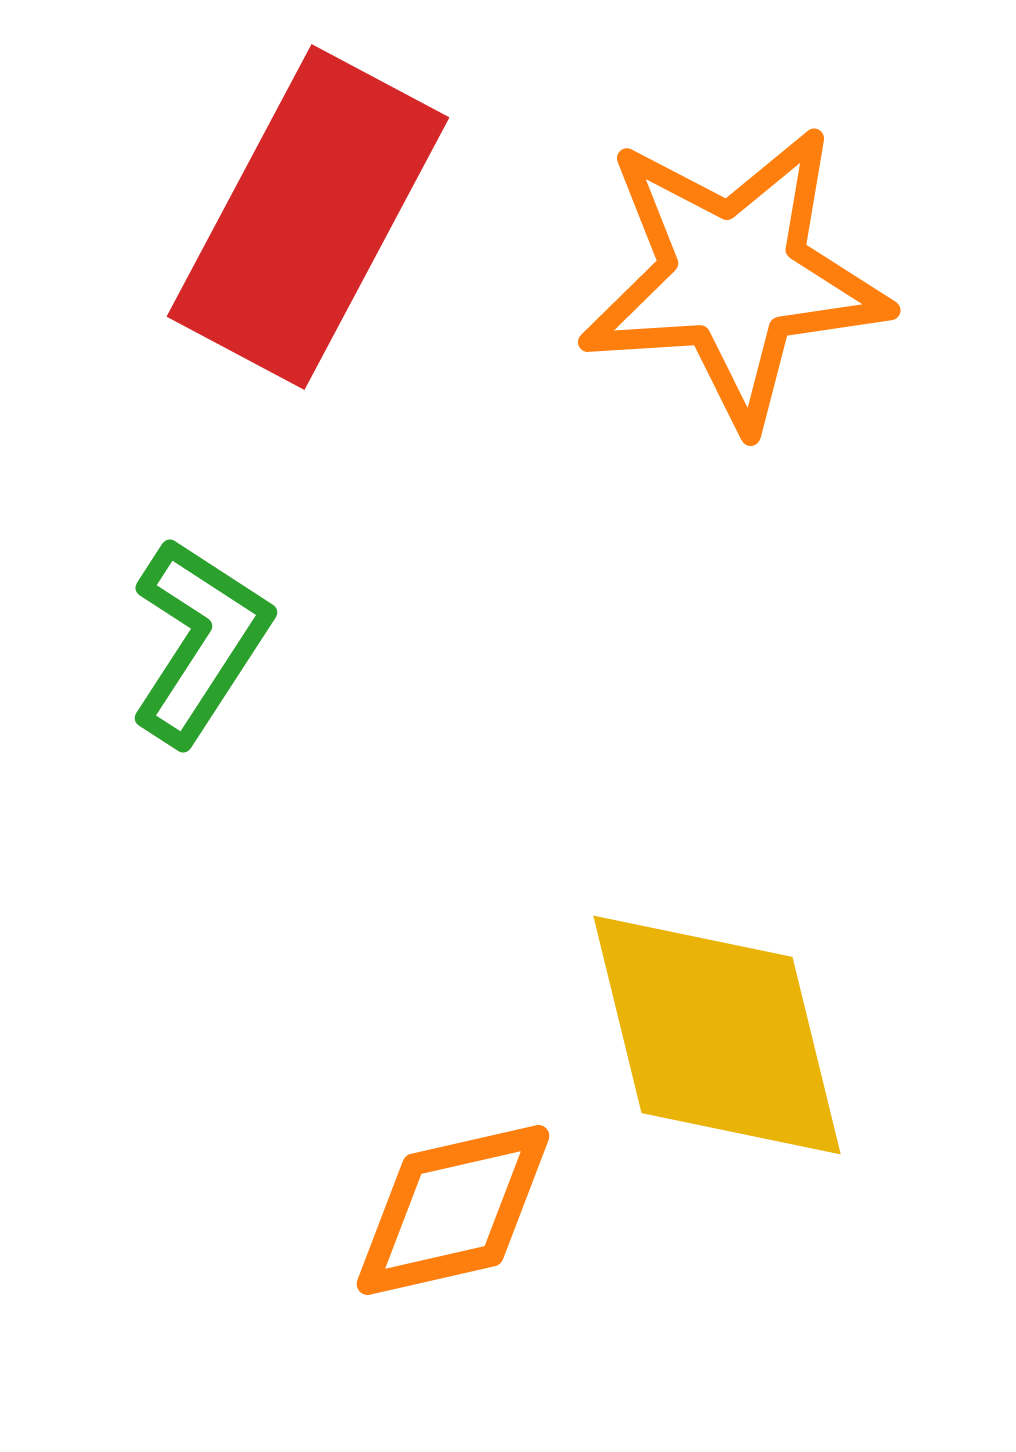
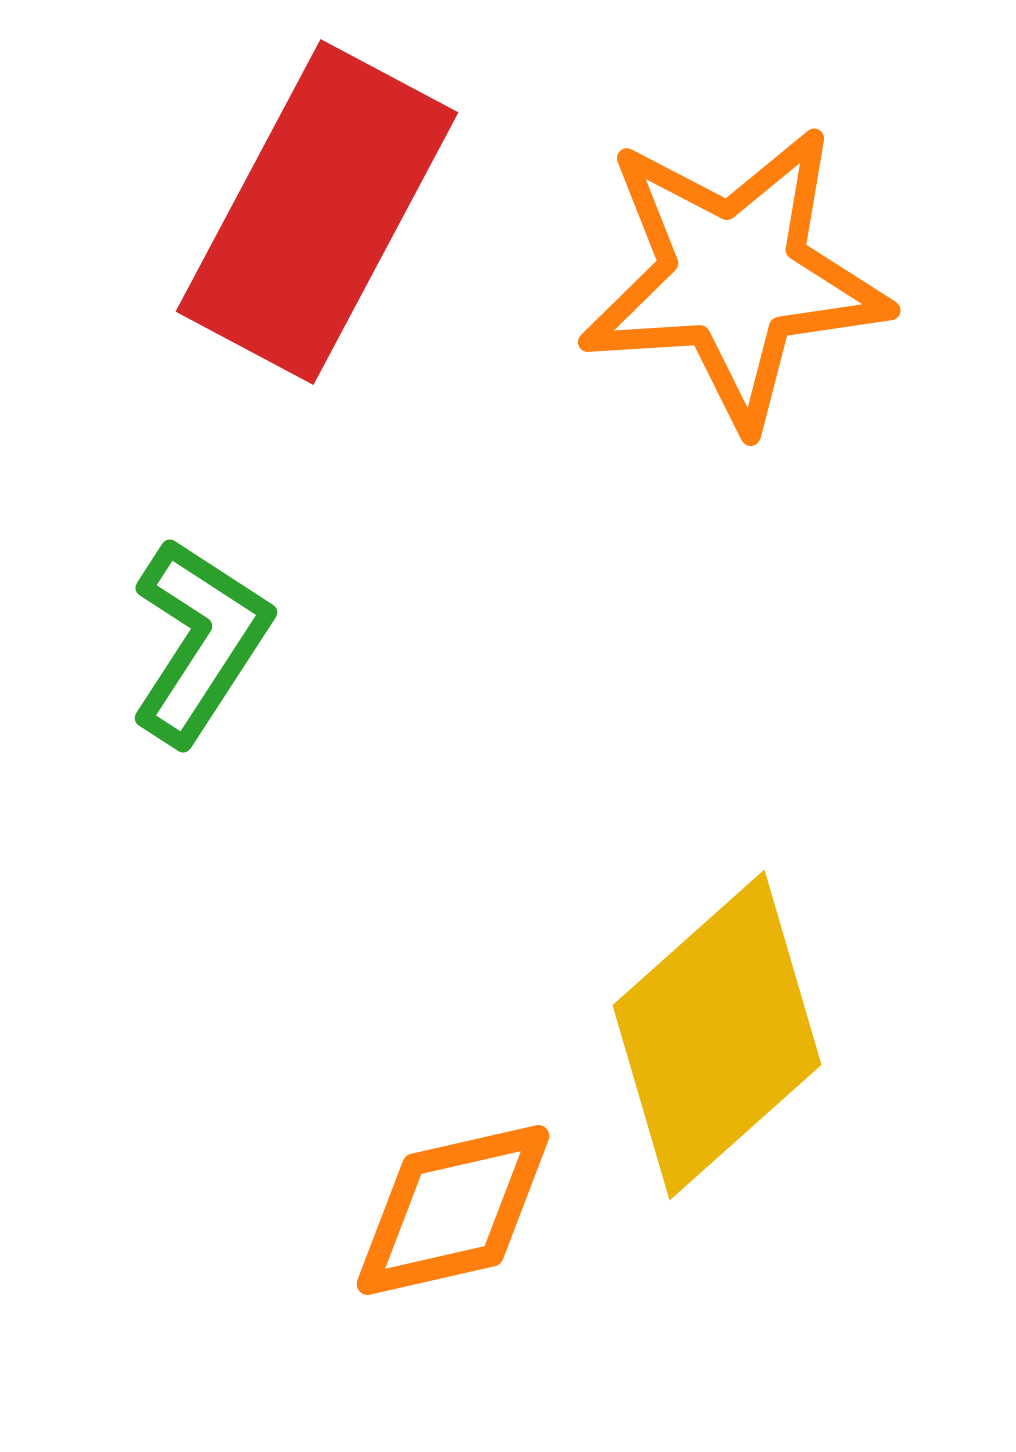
red rectangle: moved 9 px right, 5 px up
yellow diamond: rotated 62 degrees clockwise
